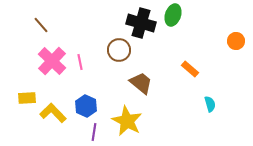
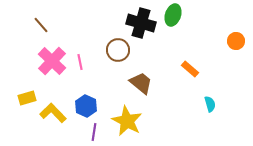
brown circle: moved 1 px left
yellow rectangle: rotated 12 degrees counterclockwise
